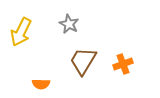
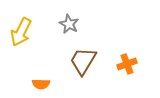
orange cross: moved 4 px right
